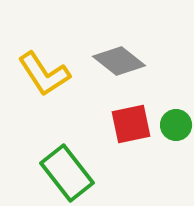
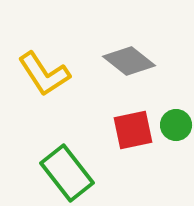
gray diamond: moved 10 px right
red square: moved 2 px right, 6 px down
